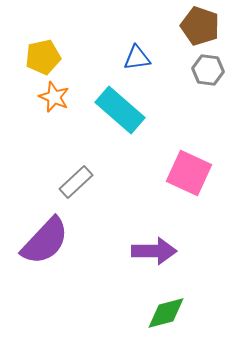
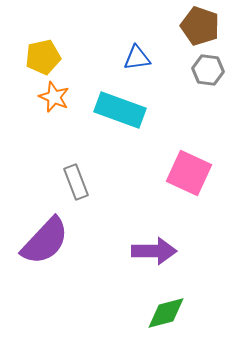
cyan rectangle: rotated 21 degrees counterclockwise
gray rectangle: rotated 68 degrees counterclockwise
